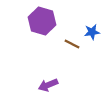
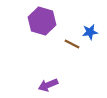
blue star: moved 2 px left
